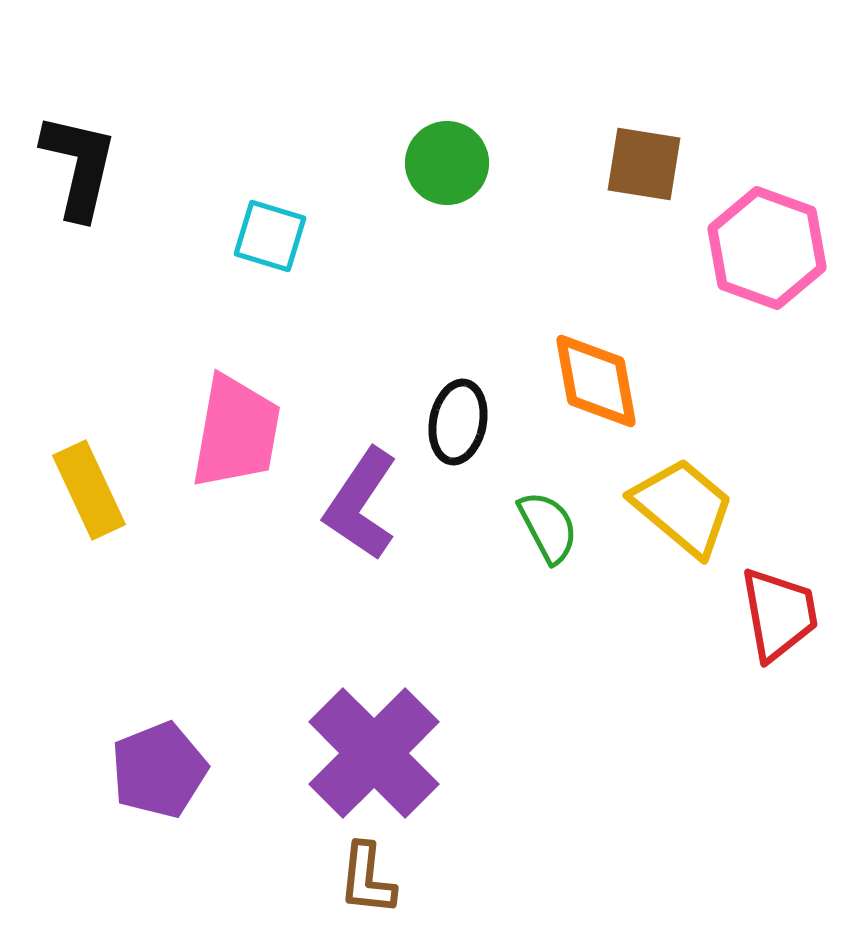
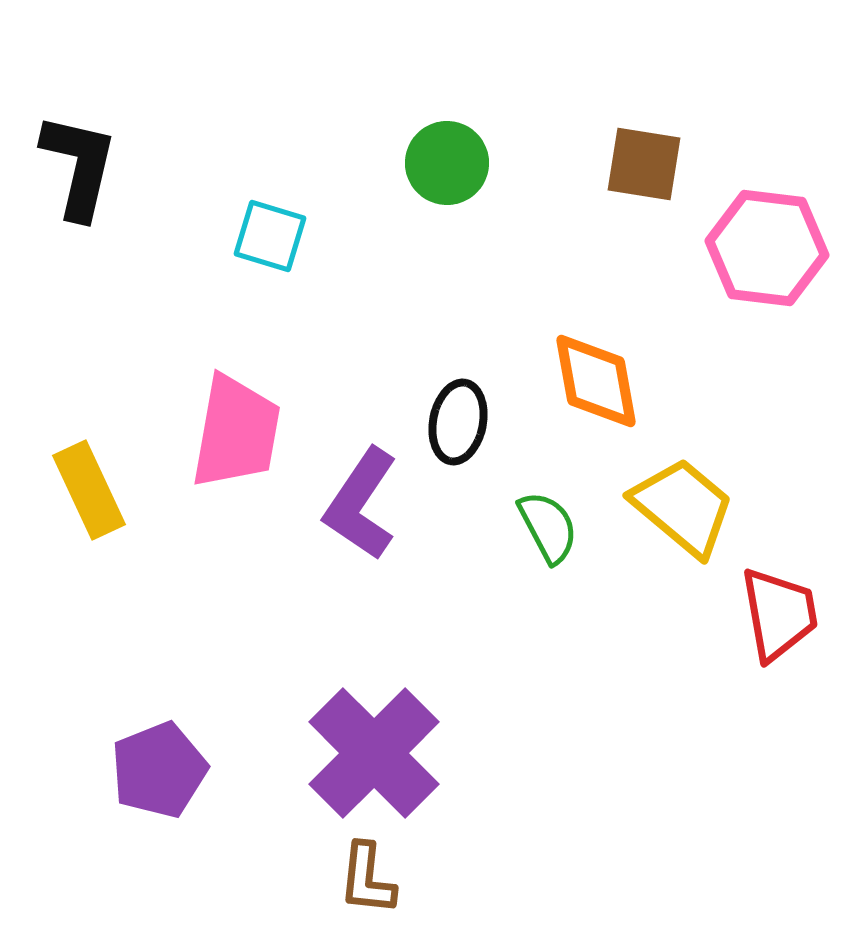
pink hexagon: rotated 13 degrees counterclockwise
